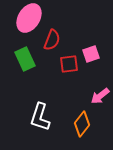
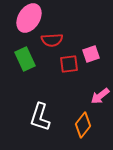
red semicircle: rotated 65 degrees clockwise
orange diamond: moved 1 px right, 1 px down
